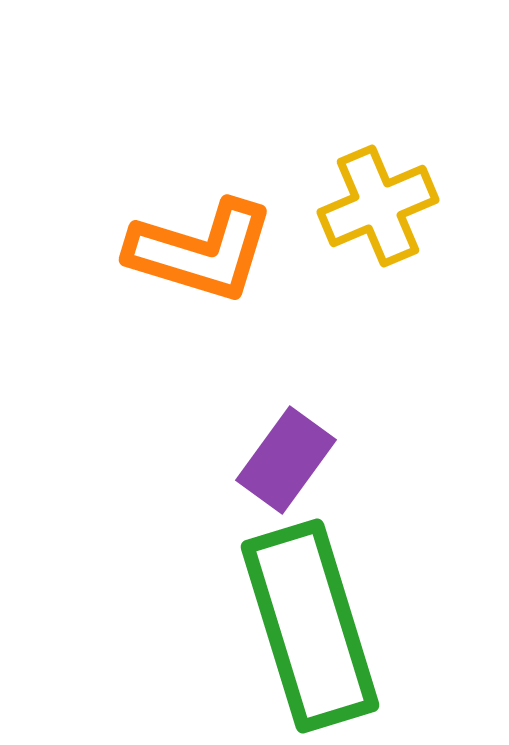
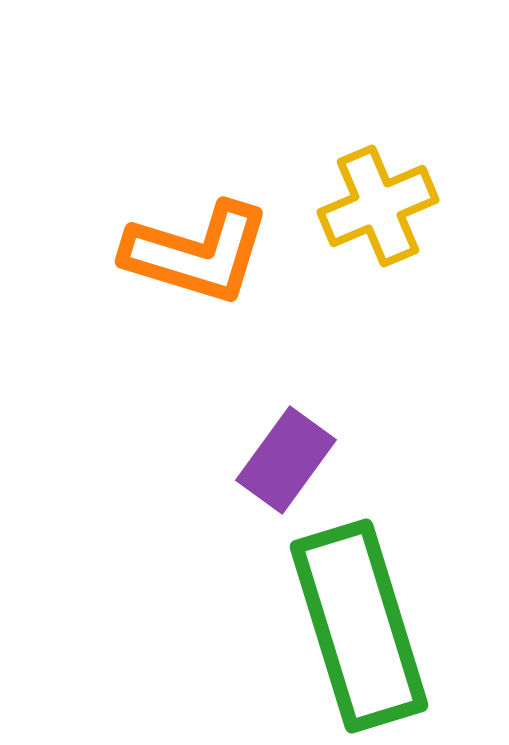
orange L-shape: moved 4 px left, 2 px down
green rectangle: moved 49 px right
